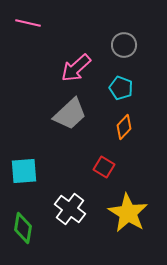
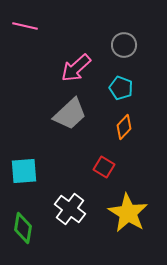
pink line: moved 3 px left, 3 px down
